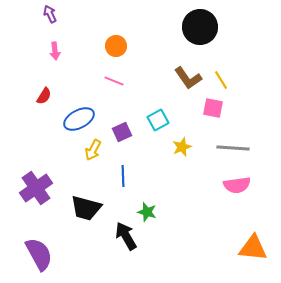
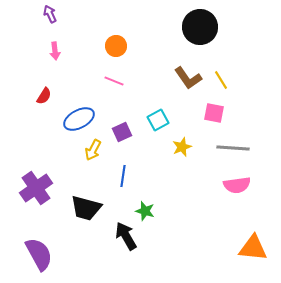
pink square: moved 1 px right, 5 px down
blue line: rotated 10 degrees clockwise
green star: moved 2 px left, 1 px up
